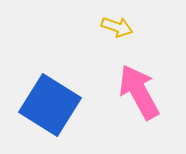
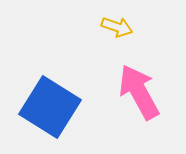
blue square: moved 2 px down
